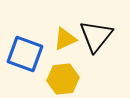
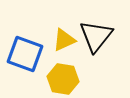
yellow triangle: moved 1 px left, 1 px down
yellow hexagon: rotated 16 degrees clockwise
